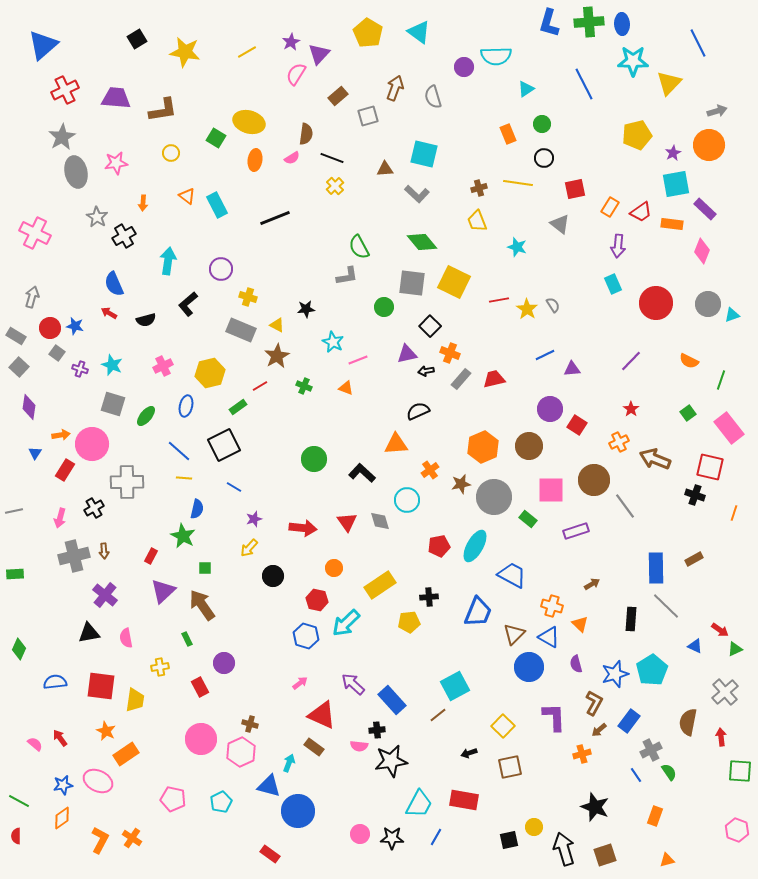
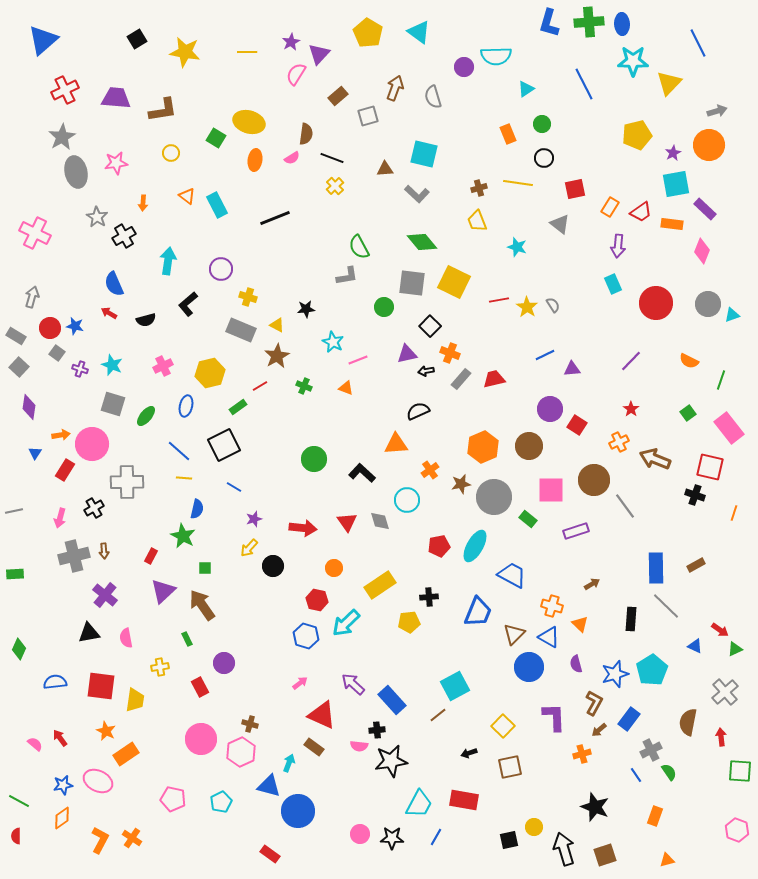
blue triangle at (43, 45): moved 5 px up
yellow line at (247, 52): rotated 30 degrees clockwise
yellow star at (527, 309): moved 2 px up
brown rectangle at (694, 559): moved 2 px right, 6 px down
black circle at (273, 576): moved 10 px up
blue rectangle at (629, 721): moved 2 px up
